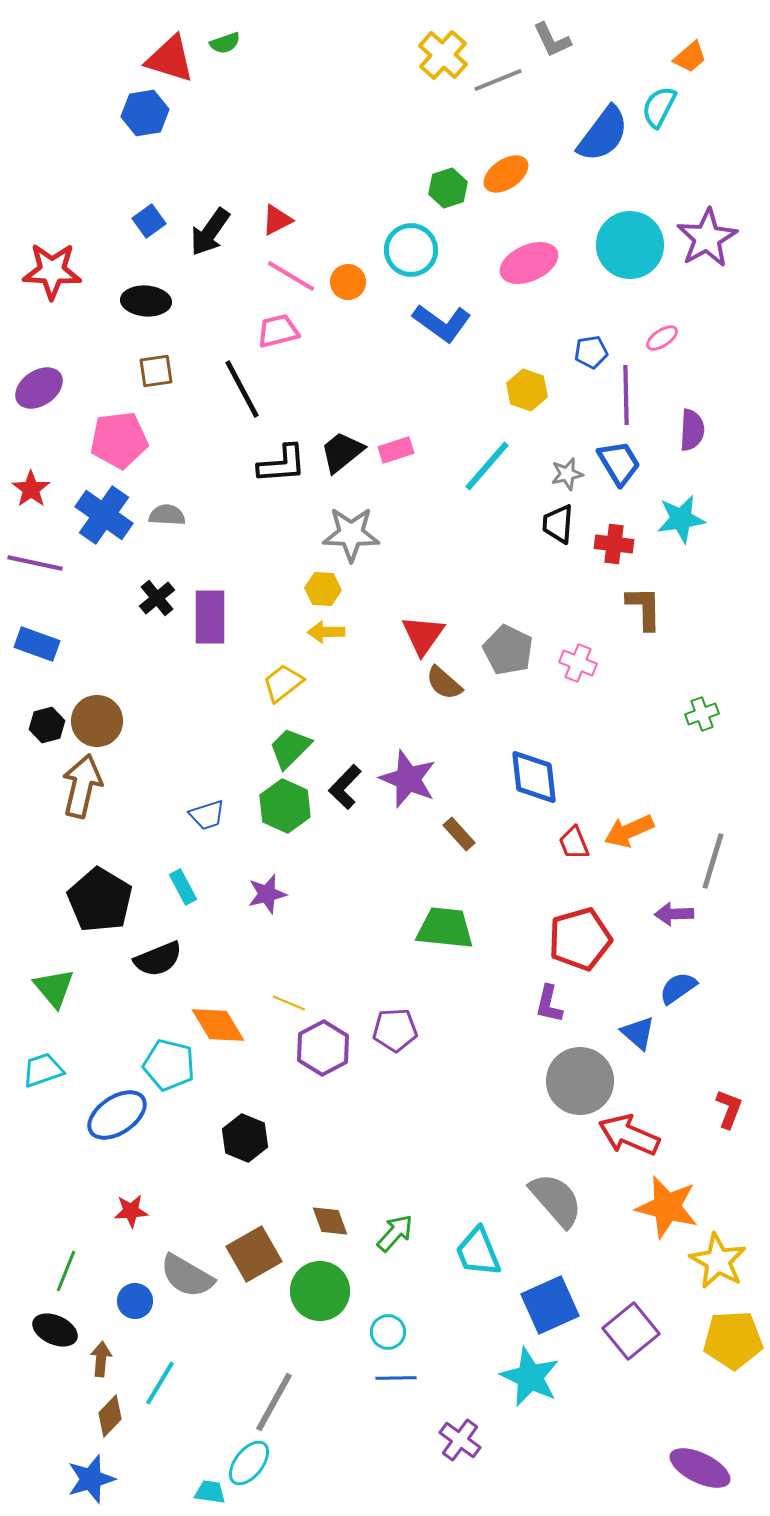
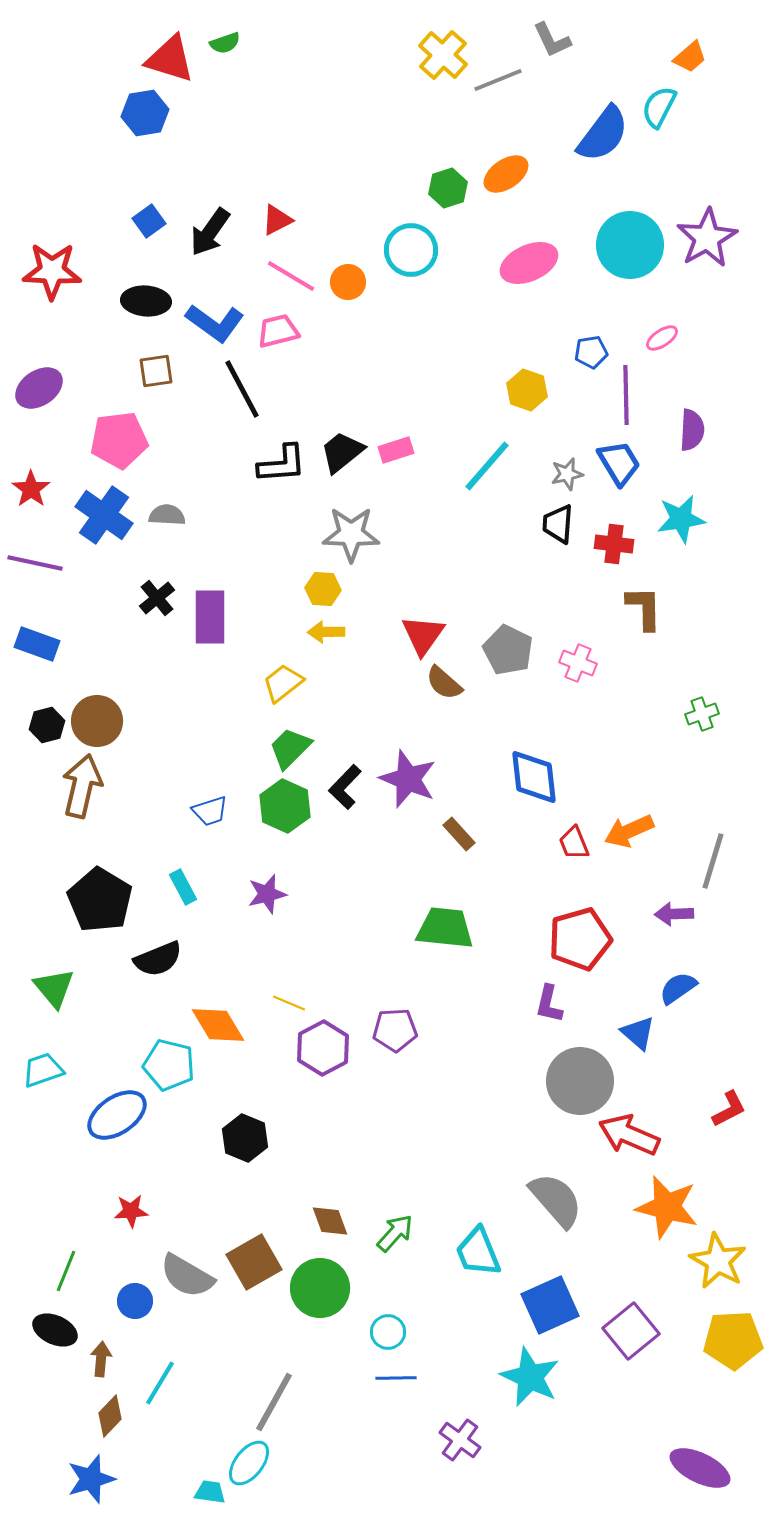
blue L-shape at (442, 323): moved 227 px left
blue trapezoid at (207, 815): moved 3 px right, 4 px up
red L-shape at (729, 1109): rotated 42 degrees clockwise
brown square at (254, 1254): moved 8 px down
green circle at (320, 1291): moved 3 px up
